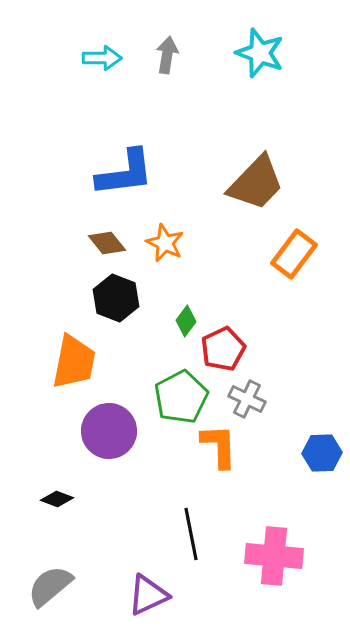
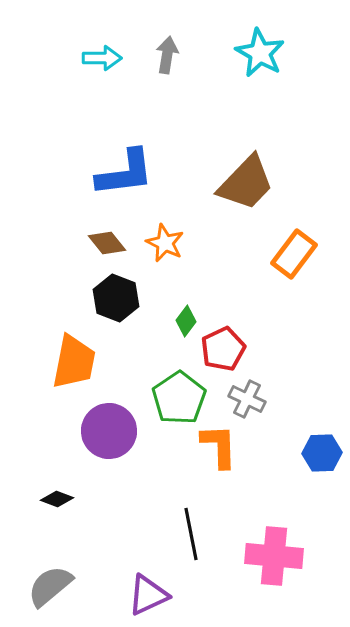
cyan star: rotated 9 degrees clockwise
brown trapezoid: moved 10 px left
green pentagon: moved 2 px left, 1 px down; rotated 6 degrees counterclockwise
